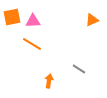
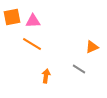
orange triangle: moved 27 px down
orange arrow: moved 3 px left, 5 px up
